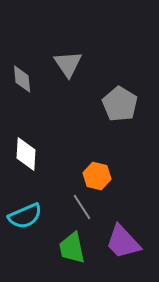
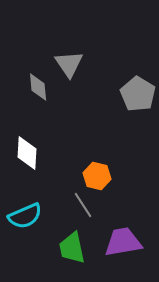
gray triangle: moved 1 px right
gray diamond: moved 16 px right, 8 px down
gray pentagon: moved 18 px right, 10 px up
white diamond: moved 1 px right, 1 px up
gray line: moved 1 px right, 2 px up
purple trapezoid: rotated 123 degrees clockwise
